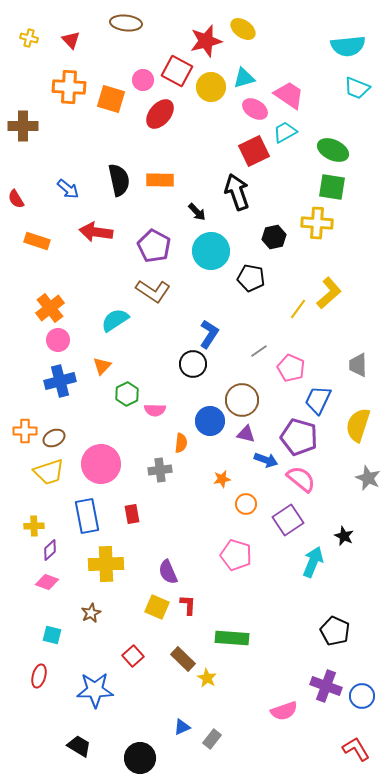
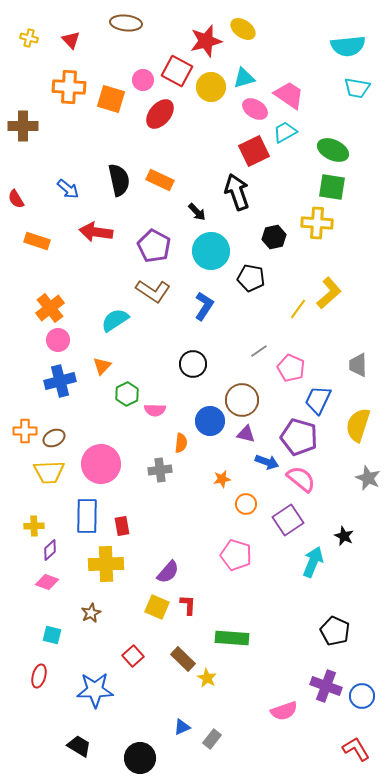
cyan trapezoid at (357, 88): rotated 12 degrees counterclockwise
orange rectangle at (160, 180): rotated 24 degrees clockwise
blue L-shape at (209, 334): moved 5 px left, 28 px up
blue arrow at (266, 460): moved 1 px right, 2 px down
yellow trapezoid at (49, 472): rotated 16 degrees clockwise
red rectangle at (132, 514): moved 10 px left, 12 px down
blue rectangle at (87, 516): rotated 12 degrees clockwise
purple semicircle at (168, 572): rotated 115 degrees counterclockwise
